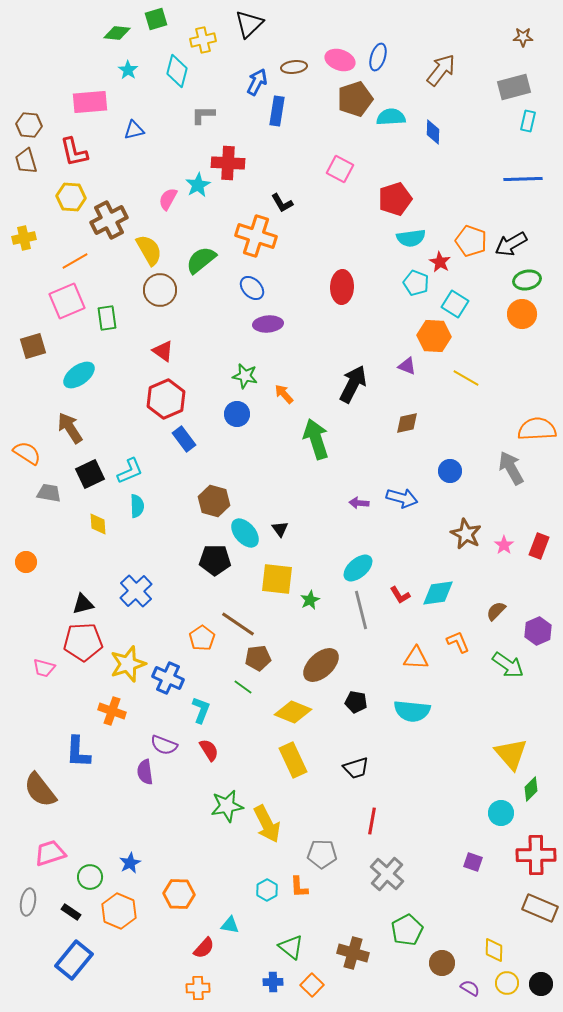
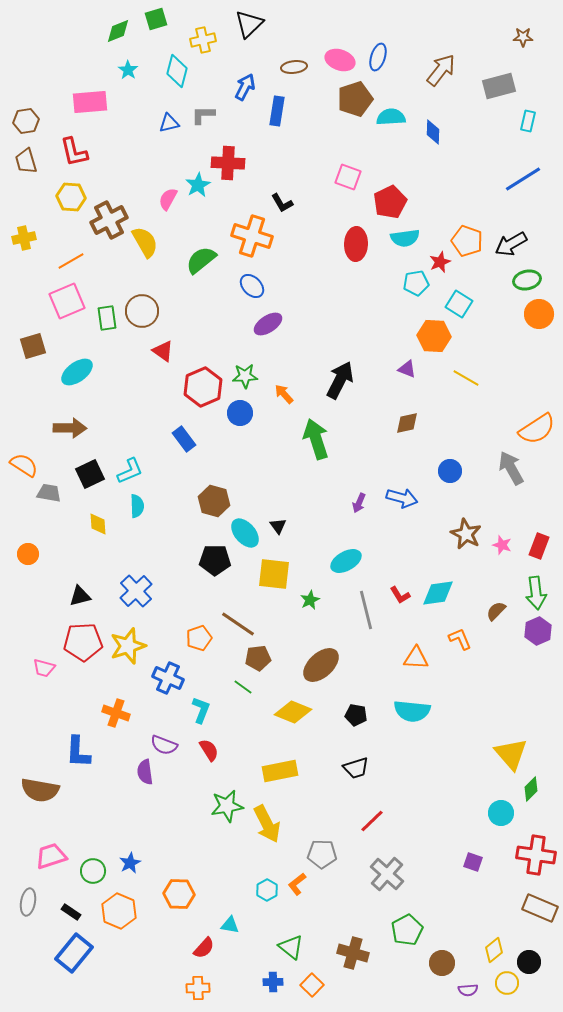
green diamond at (117, 33): moved 1 px right, 2 px up; rotated 28 degrees counterclockwise
blue arrow at (257, 82): moved 12 px left, 5 px down
gray rectangle at (514, 87): moved 15 px left, 1 px up
brown hexagon at (29, 125): moved 3 px left, 4 px up; rotated 15 degrees counterclockwise
blue triangle at (134, 130): moved 35 px right, 7 px up
pink square at (340, 169): moved 8 px right, 8 px down; rotated 8 degrees counterclockwise
blue line at (523, 179): rotated 30 degrees counterclockwise
red pentagon at (395, 199): moved 5 px left, 3 px down; rotated 8 degrees counterclockwise
orange cross at (256, 236): moved 4 px left
cyan semicircle at (411, 238): moved 6 px left
orange pentagon at (471, 241): moved 4 px left
yellow semicircle at (149, 250): moved 4 px left, 8 px up
orange line at (75, 261): moved 4 px left
red star at (440, 262): rotated 20 degrees clockwise
cyan pentagon at (416, 283): rotated 30 degrees counterclockwise
red ellipse at (342, 287): moved 14 px right, 43 px up
blue ellipse at (252, 288): moved 2 px up
brown circle at (160, 290): moved 18 px left, 21 px down
cyan square at (455, 304): moved 4 px right
orange circle at (522, 314): moved 17 px right
purple ellipse at (268, 324): rotated 28 degrees counterclockwise
purple triangle at (407, 366): moved 3 px down
cyan ellipse at (79, 375): moved 2 px left, 3 px up
green star at (245, 376): rotated 15 degrees counterclockwise
black arrow at (353, 384): moved 13 px left, 4 px up
red hexagon at (166, 399): moved 37 px right, 12 px up
blue circle at (237, 414): moved 3 px right, 1 px up
brown arrow at (70, 428): rotated 124 degrees clockwise
orange semicircle at (537, 429): rotated 150 degrees clockwise
orange semicircle at (27, 453): moved 3 px left, 12 px down
purple arrow at (359, 503): rotated 72 degrees counterclockwise
black triangle at (280, 529): moved 2 px left, 3 px up
pink star at (504, 545): moved 2 px left; rotated 18 degrees counterclockwise
orange circle at (26, 562): moved 2 px right, 8 px up
cyan ellipse at (358, 568): moved 12 px left, 7 px up; rotated 12 degrees clockwise
yellow square at (277, 579): moved 3 px left, 5 px up
black triangle at (83, 604): moved 3 px left, 8 px up
gray line at (361, 610): moved 5 px right
orange pentagon at (202, 638): moved 3 px left; rotated 15 degrees clockwise
orange L-shape at (458, 642): moved 2 px right, 3 px up
yellow star at (128, 664): moved 18 px up
green arrow at (508, 665): moved 28 px right, 72 px up; rotated 48 degrees clockwise
black pentagon at (356, 702): moved 13 px down
orange cross at (112, 711): moved 4 px right, 2 px down
yellow rectangle at (293, 760): moved 13 px left, 11 px down; rotated 76 degrees counterclockwise
brown semicircle at (40, 790): rotated 42 degrees counterclockwise
red line at (372, 821): rotated 36 degrees clockwise
pink trapezoid at (50, 853): moved 1 px right, 3 px down
red cross at (536, 855): rotated 9 degrees clockwise
green circle at (90, 877): moved 3 px right, 6 px up
orange L-shape at (299, 887): moved 2 px left, 3 px up; rotated 55 degrees clockwise
yellow diamond at (494, 950): rotated 50 degrees clockwise
blue rectangle at (74, 960): moved 7 px up
black circle at (541, 984): moved 12 px left, 22 px up
purple semicircle at (470, 988): moved 2 px left, 2 px down; rotated 144 degrees clockwise
